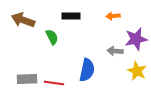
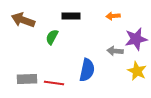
green semicircle: rotated 126 degrees counterclockwise
